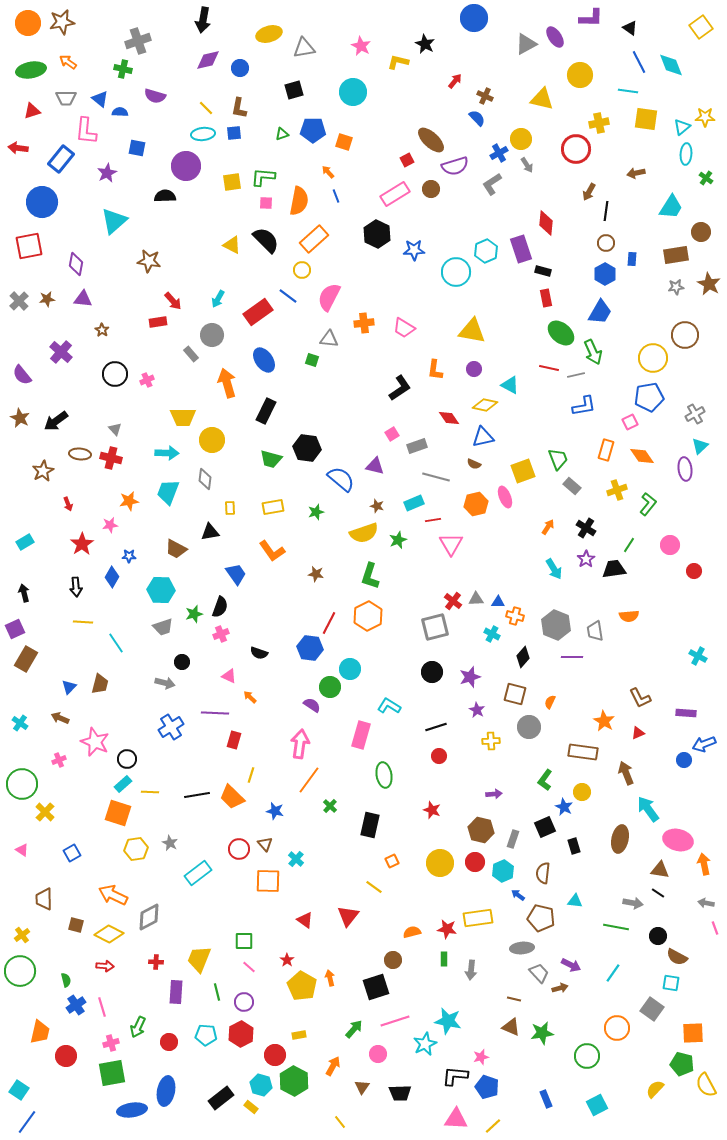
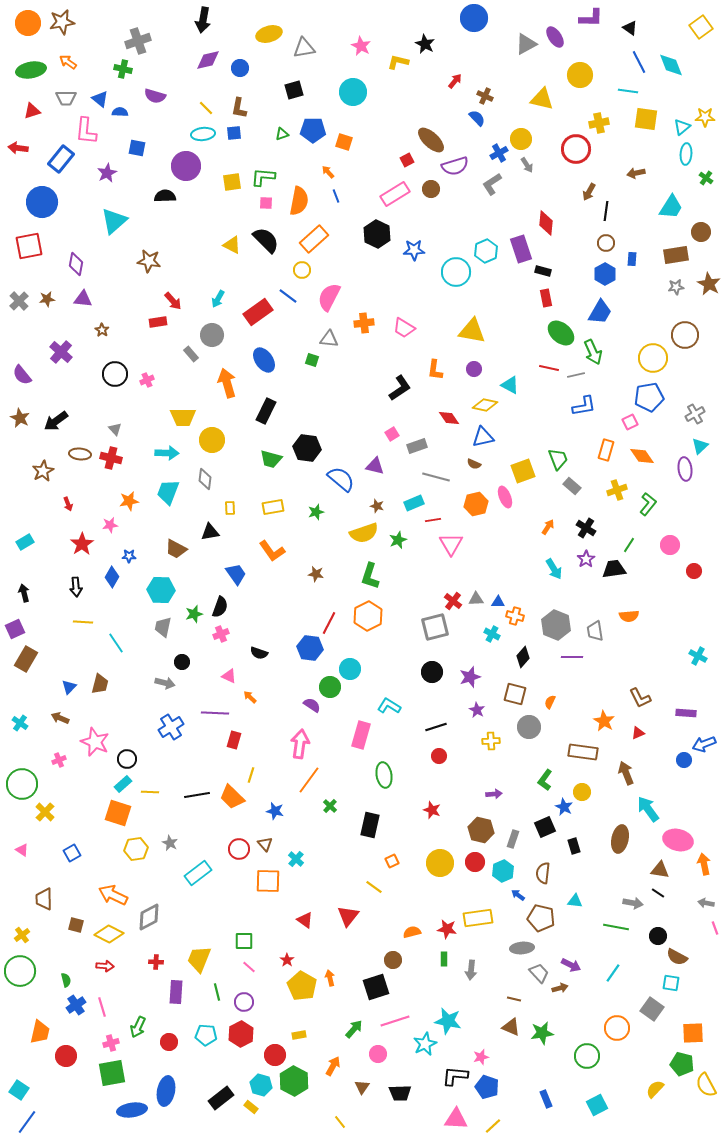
gray trapezoid at (163, 627): rotated 120 degrees clockwise
